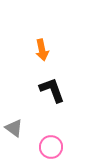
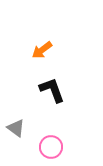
orange arrow: rotated 65 degrees clockwise
gray triangle: moved 2 px right
